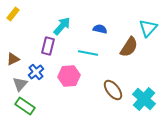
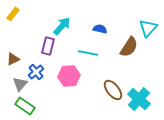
cyan cross: moved 5 px left
